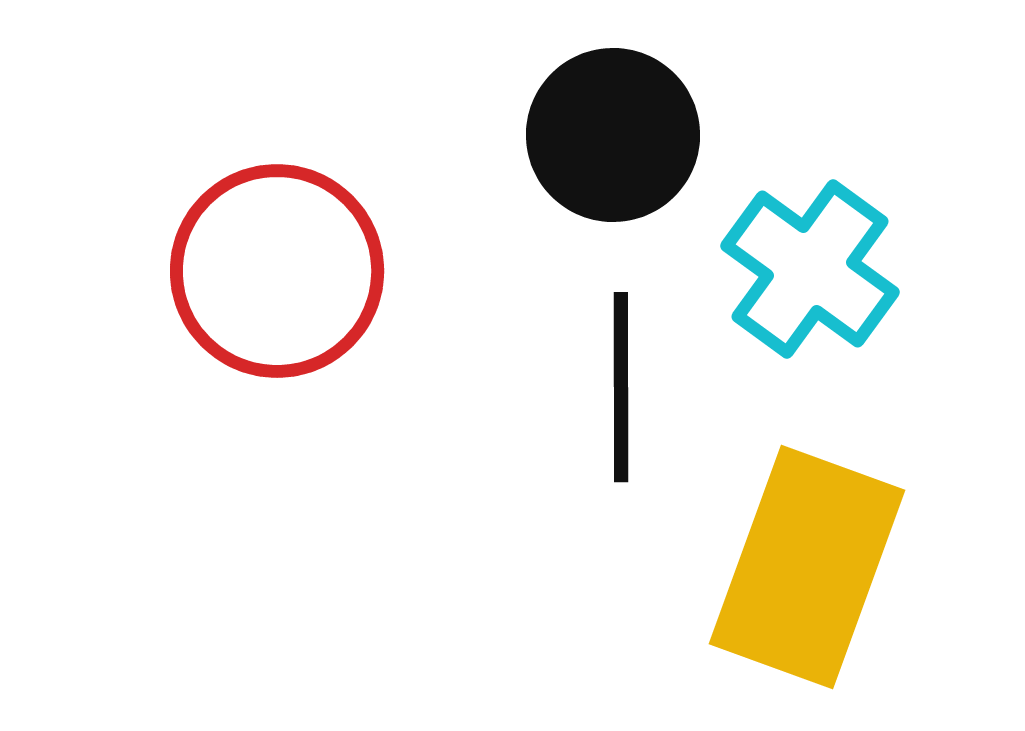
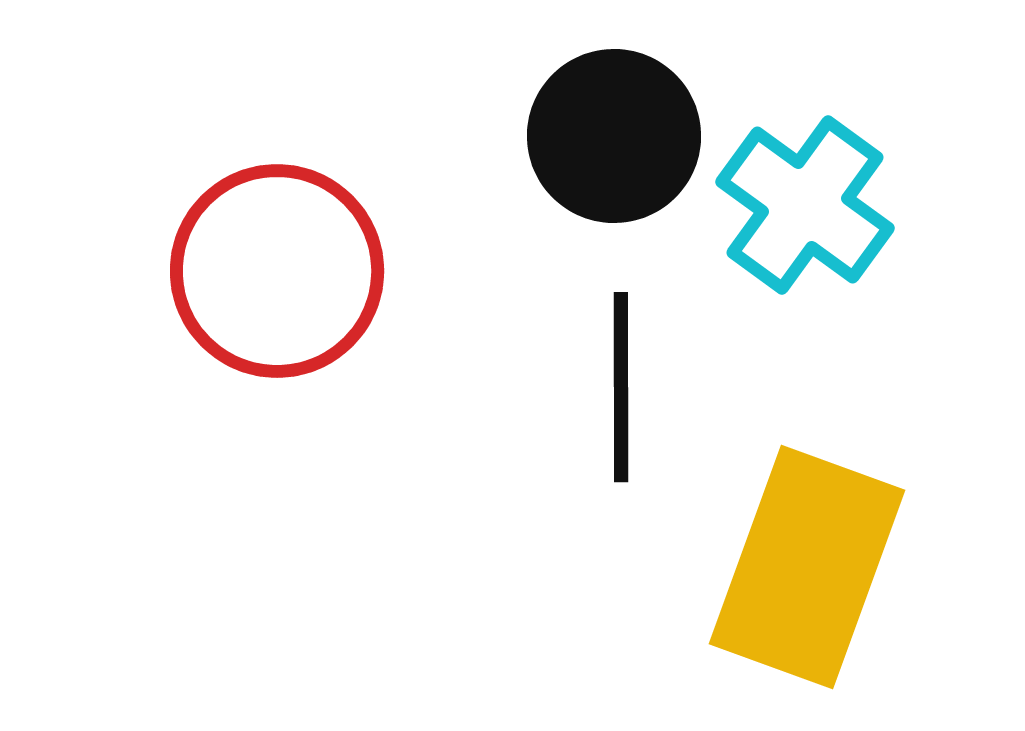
black circle: moved 1 px right, 1 px down
cyan cross: moved 5 px left, 64 px up
